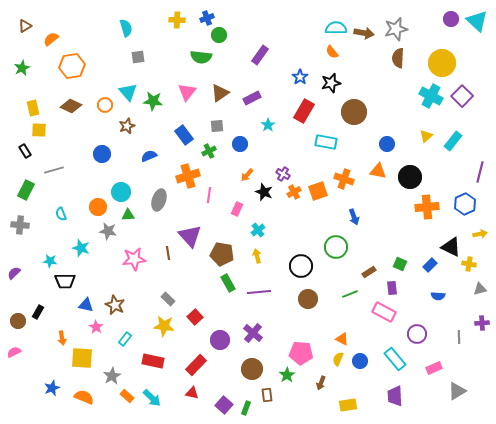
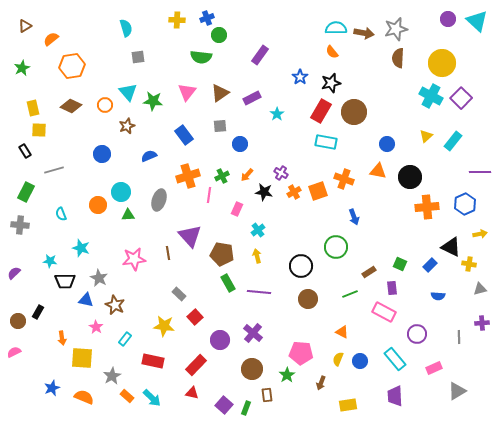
purple circle at (451, 19): moved 3 px left
purple square at (462, 96): moved 1 px left, 2 px down
red rectangle at (304, 111): moved 17 px right
cyan star at (268, 125): moved 9 px right, 11 px up
gray square at (217, 126): moved 3 px right
green cross at (209, 151): moved 13 px right, 25 px down
purple line at (480, 172): rotated 75 degrees clockwise
purple cross at (283, 174): moved 2 px left, 1 px up
green rectangle at (26, 190): moved 2 px down
black star at (264, 192): rotated 12 degrees counterclockwise
orange circle at (98, 207): moved 2 px up
gray star at (108, 231): moved 9 px left, 47 px down; rotated 18 degrees clockwise
purple line at (259, 292): rotated 10 degrees clockwise
gray rectangle at (168, 299): moved 11 px right, 5 px up
blue triangle at (86, 305): moved 5 px up
orange triangle at (342, 339): moved 7 px up
